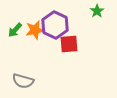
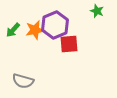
green star: rotated 16 degrees counterclockwise
purple hexagon: rotated 12 degrees clockwise
green arrow: moved 2 px left
